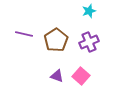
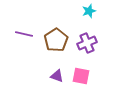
purple cross: moved 2 px left, 1 px down
pink square: rotated 30 degrees counterclockwise
